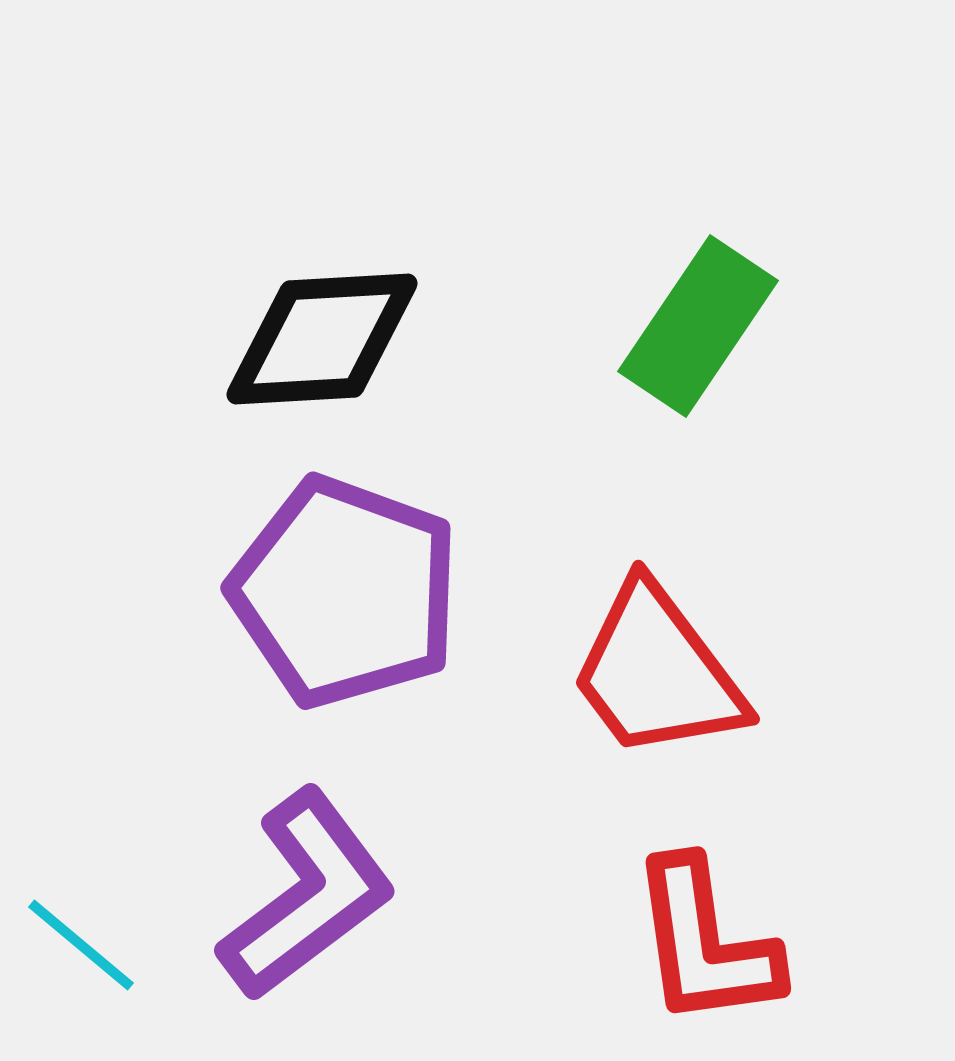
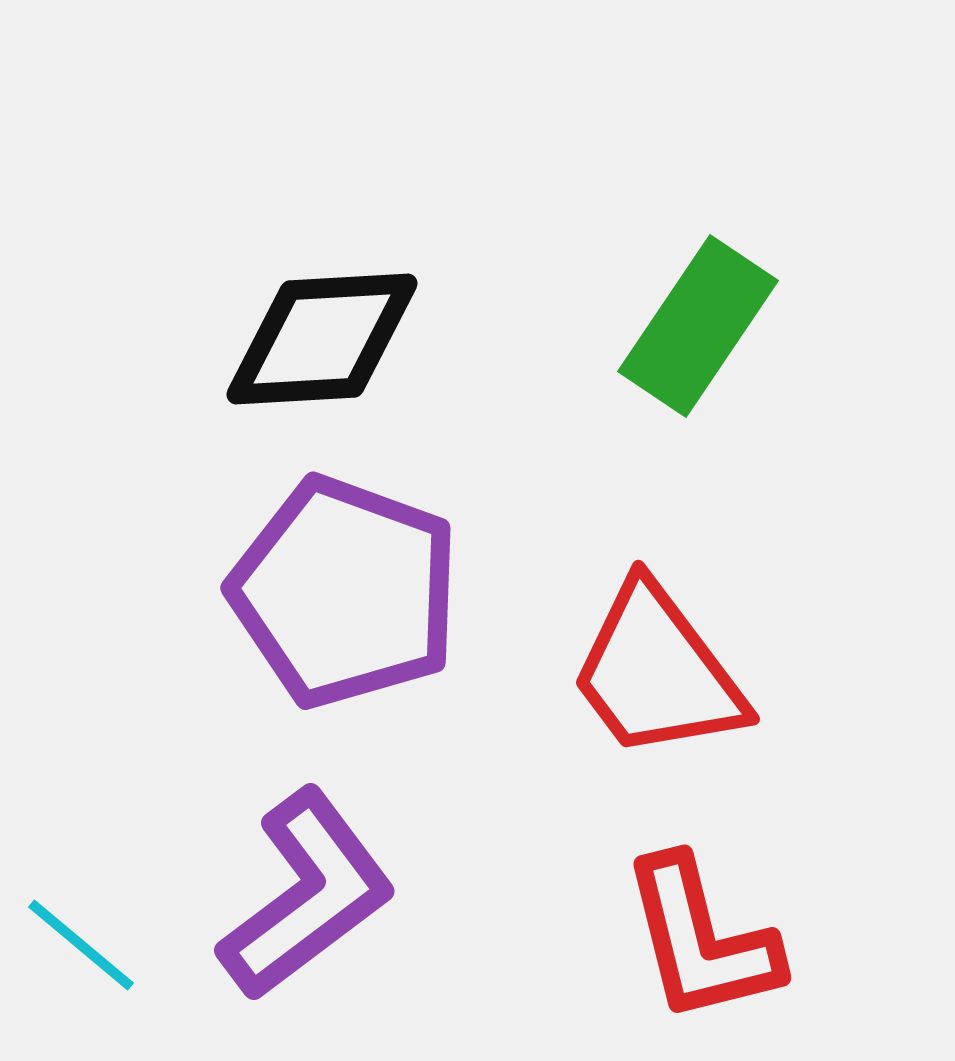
red L-shape: moved 4 px left, 3 px up; rotated 6 degrees counterclockwise
